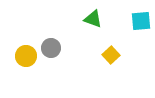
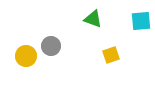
gray circle: moved 2 px up
yellow square: rotated 24 degrees clockwise
